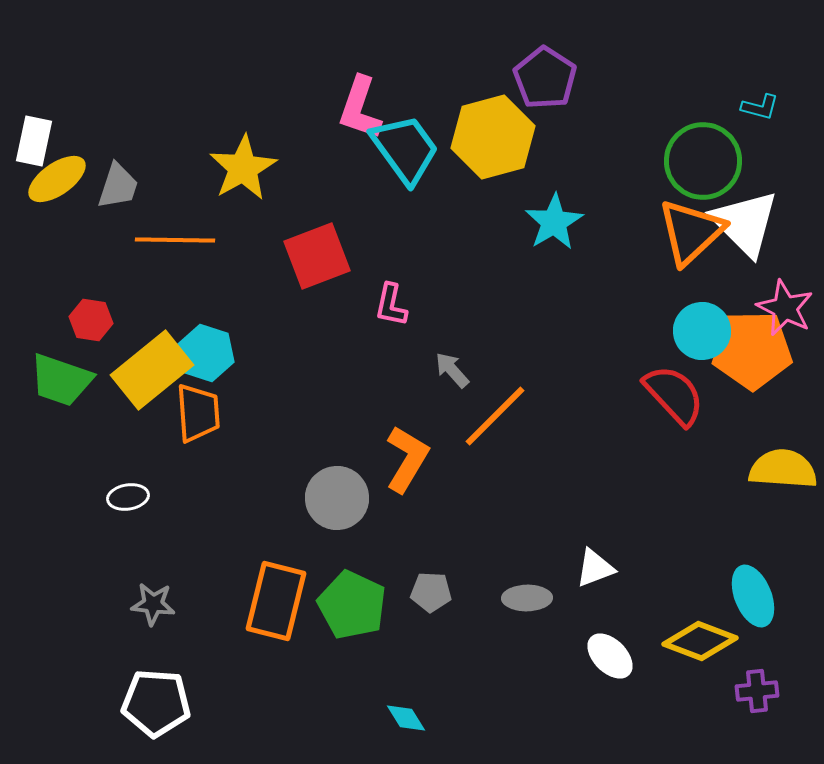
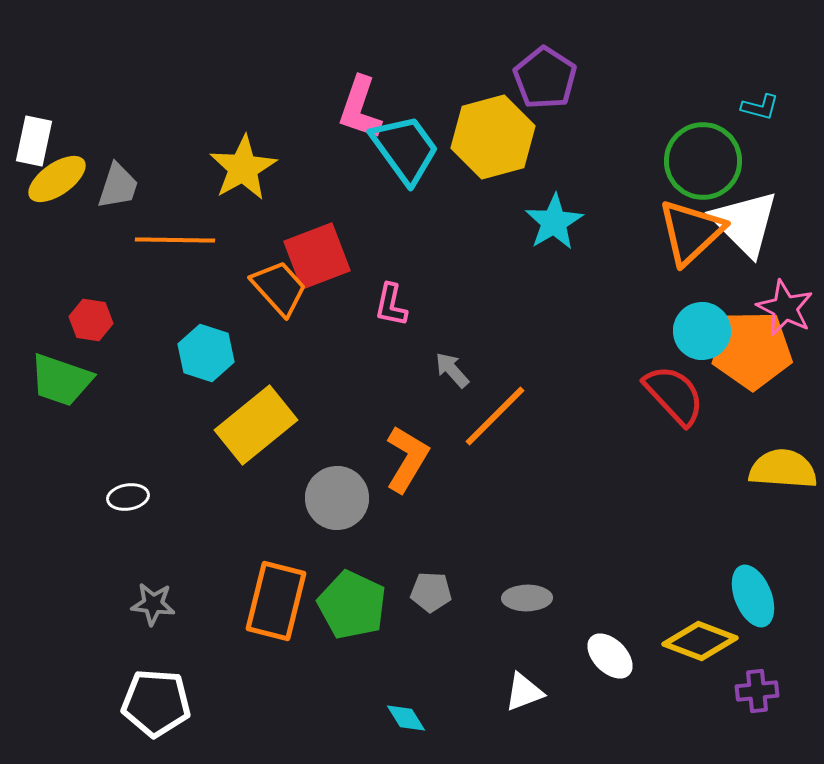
yellow rectangle at (152, 370): moved 104 px right, 55 px down
orange trapezoid at (198, 413): moved 81 px right, 125 px up; rotated 38 degrees counterclockwise
white triangle at (595, 568): moved 71 px left, 124 px down
